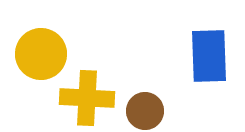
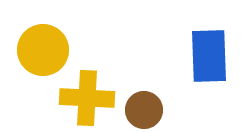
yellow circle: moved 2 px right, 4 px up
brown circle: moved 1 px left, 1 px up
